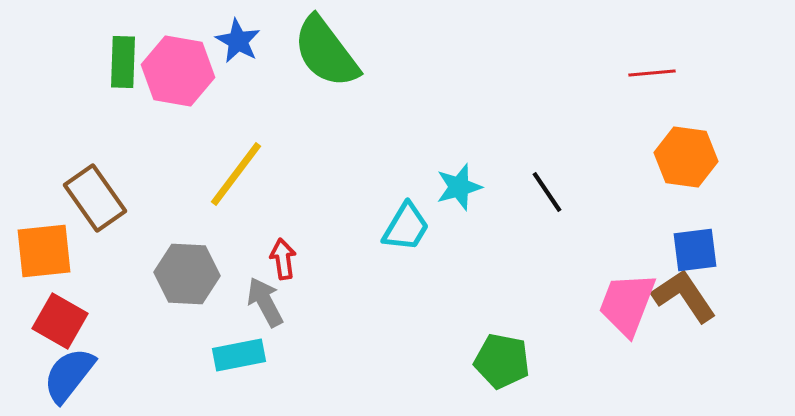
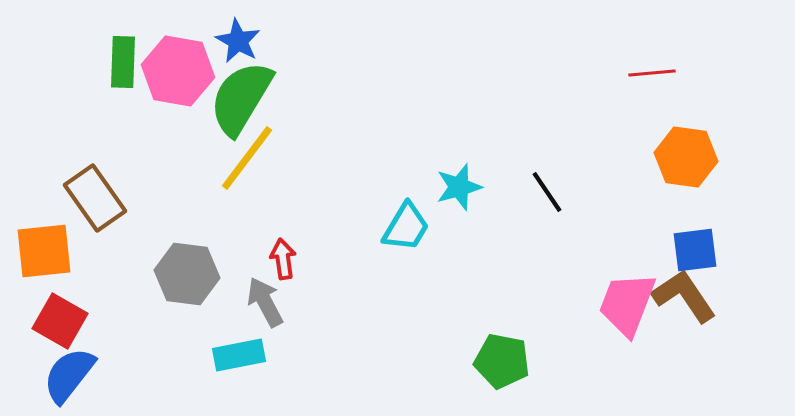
green semicircle: moved 85 px left, 46 px down; rotated 68 degrees clockwise
yellow line: moved 11 px right, 16 px up
gray hexagon: rotated 4 degrees clockwise
